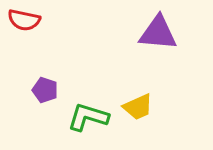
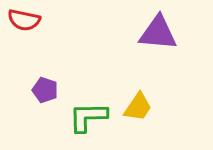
yellow trapezoid: rotated 32 degrees counterclockwise
green L-shape: rotated 18 degrees counterclockwise
